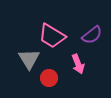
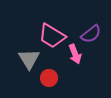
purple semicircle: moved 1 px left, 1 px up
pink arrow: moved 3 px left, 10 px up
